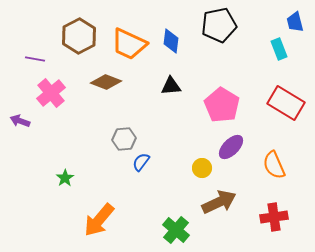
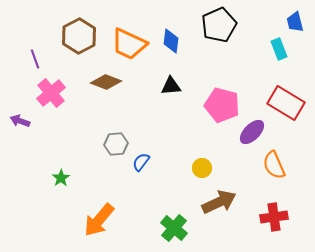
black pentagon: rotated 12 degrees counterclockwise
purple line: rotated 60 degrees clockwise
pink pentagon: rotated 16 degrees counterclockwise
gray hexagon: moved 8 px left, 5 px down
purple ellipse: moved 21 px right, 15 px up
green star: moved 4 px left
green cross: moved 2 px left, 2 px up
